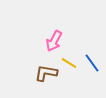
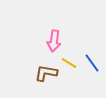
pink arrow: rotated 20 degrees counterclockwise
